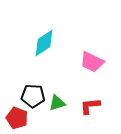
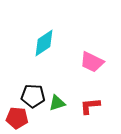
red pentagon: rotated 15 degrees counterclockwise
